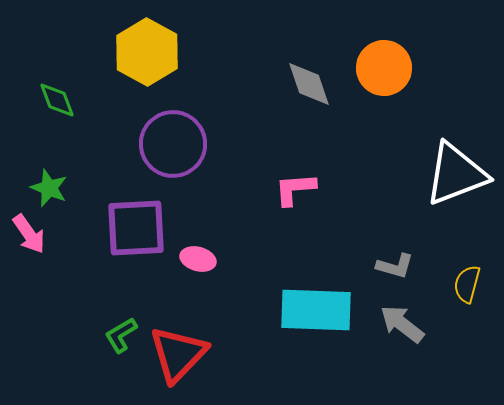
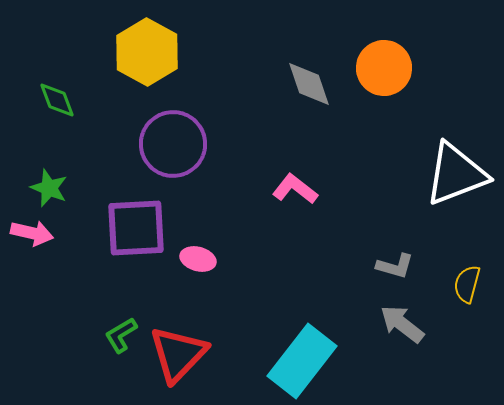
pink L-shape: rotated 42 degrees clockwise
pink arrow: moved 3 px right, 1 px up; rotated 42 degrees counterclockwise
cyan rectangle: moved 14 px left, 51 px down; rotated 54 degrees counterclockwise
